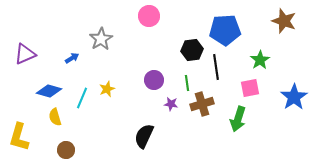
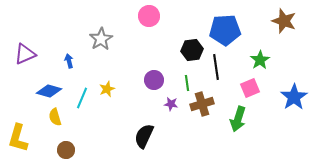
blue arrow: moved 3 px left, 3 px down; rotated 72 degrees counterclockwise
pink square: rotated 12 degrees counterclockwise
yellow L-shape: moved 1 px left, 1 px down
